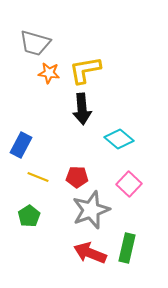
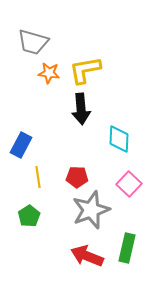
gray trapezoid: moved 2 px left, 1 px up
black arrow: moved 1 px left
cyan diamond: rotated 52 degrees clockwise
yellow line: rotated 60 degrees clockwise
red arrow: moved 3 px left, 3 px down
